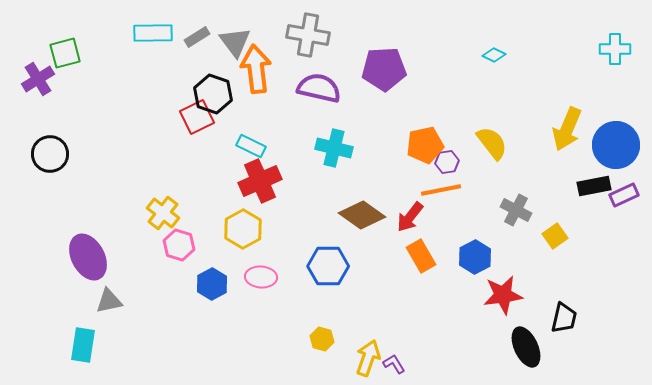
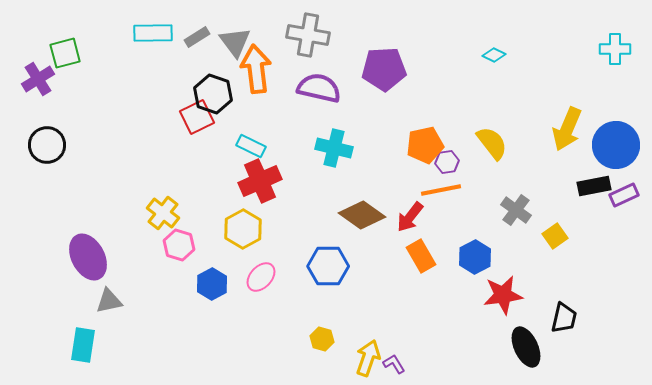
black circle at (50, 154): moved 3 px left, 9 px up
gray cross at (516, 210): rotated 8 degrees clockwise
pink ellipse at (261, 277): rotated 52 degrees counterclockwise
